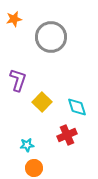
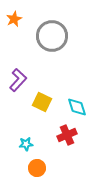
orange star: rotated 14 degrees counterclockwise
gray circle: moved 1 px right, 1 px up
purple L-shape: rotated 25 degrees clockwise
yellow square: rotated 18 degrees counterclockwise
cyan star: moved 1 px left, 1 px up
orange circle: moved 3 px right
